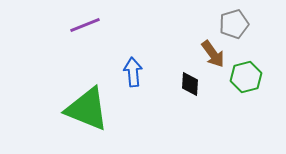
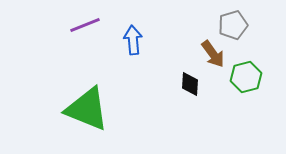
gray pentagon: moved 1 px left, 1 px down
blue arrow: moved 32 px up
